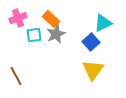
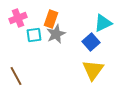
orange rectangle: rotated 66 degrees clockwise
